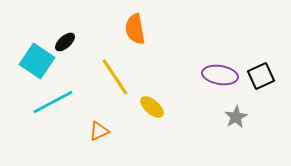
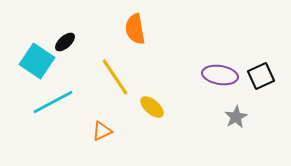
orange triangle: moved 3 px right
